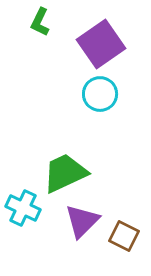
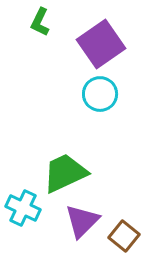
brown square: rotated 12 degrees clockwise
